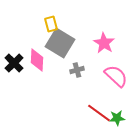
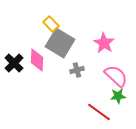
yellow rectangle: rotated 28 degrees counterclockwise
red line: moved 1 px up
green star: moved 1 px right, 22 px up
